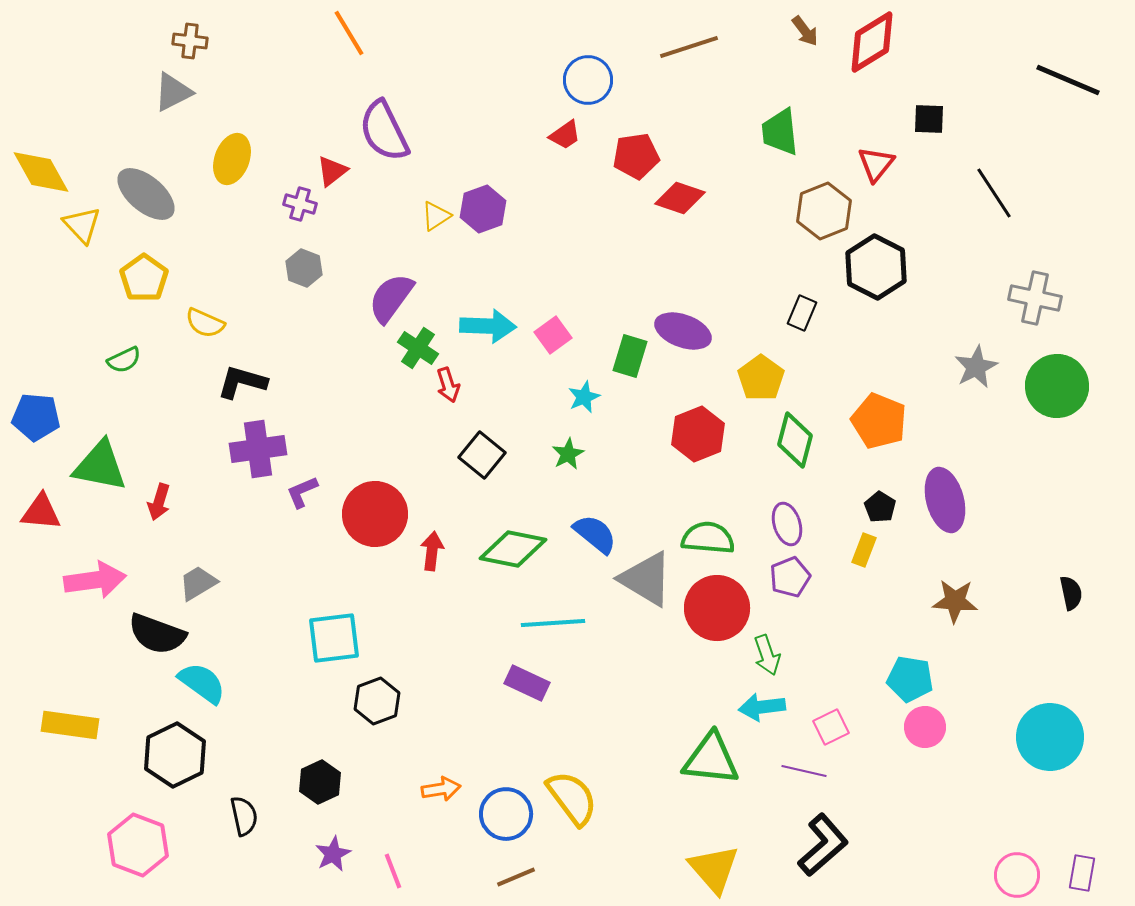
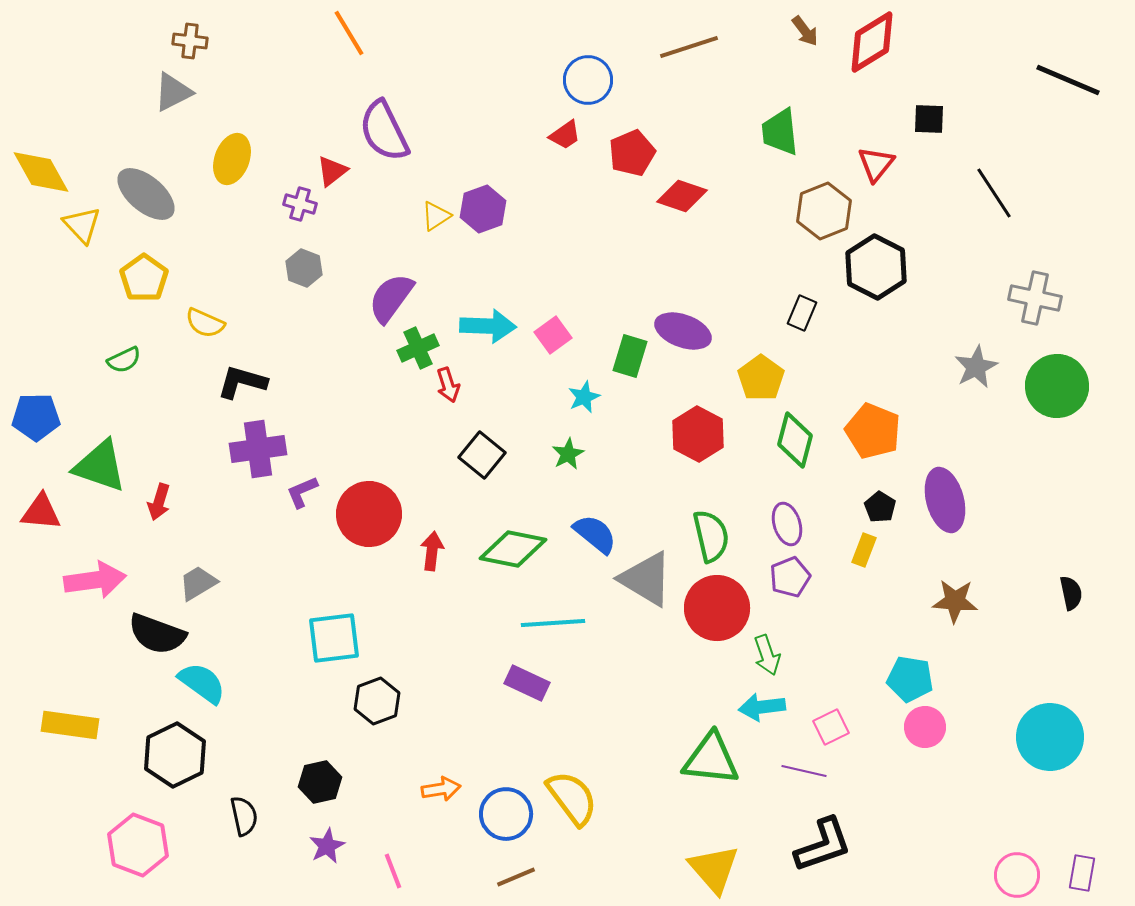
red pentagon at (636, 156): moved 4 px left, 3 px up; rotated 15 degrees counterclockwise
red diamond at (680, 198): moved 2 px right, 2 px up
green cross at (418, 348): rotated 33 degrees clockwise
blue pentagon at (36, 417): rotated 6 degrees counterclockwise
orange pentagon at (879, 421): moved 6 px left, 10 px down
red hexagon at (698, 434): rotated 10 degrees counterclockwise
green triangle at (100, 466): rotated 8 degrees clockwise
red circle at (375, 514): moved 6 px left
green semicircle at (708, 538): moved 3 px right, 2 px up; rotated 72 degrees clockwise
black hexagon at (320, 782): rotated 12 degrees clockwise
black L-shape at (823, 845): rotated 22 degrees clockwise
purple star at (333, 854): moved 6 px left, 8 px up
